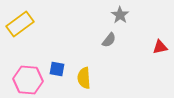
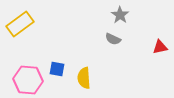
gray semicircle: moved 4 px right, 1 px up; rotated 77 degrees clockwise
